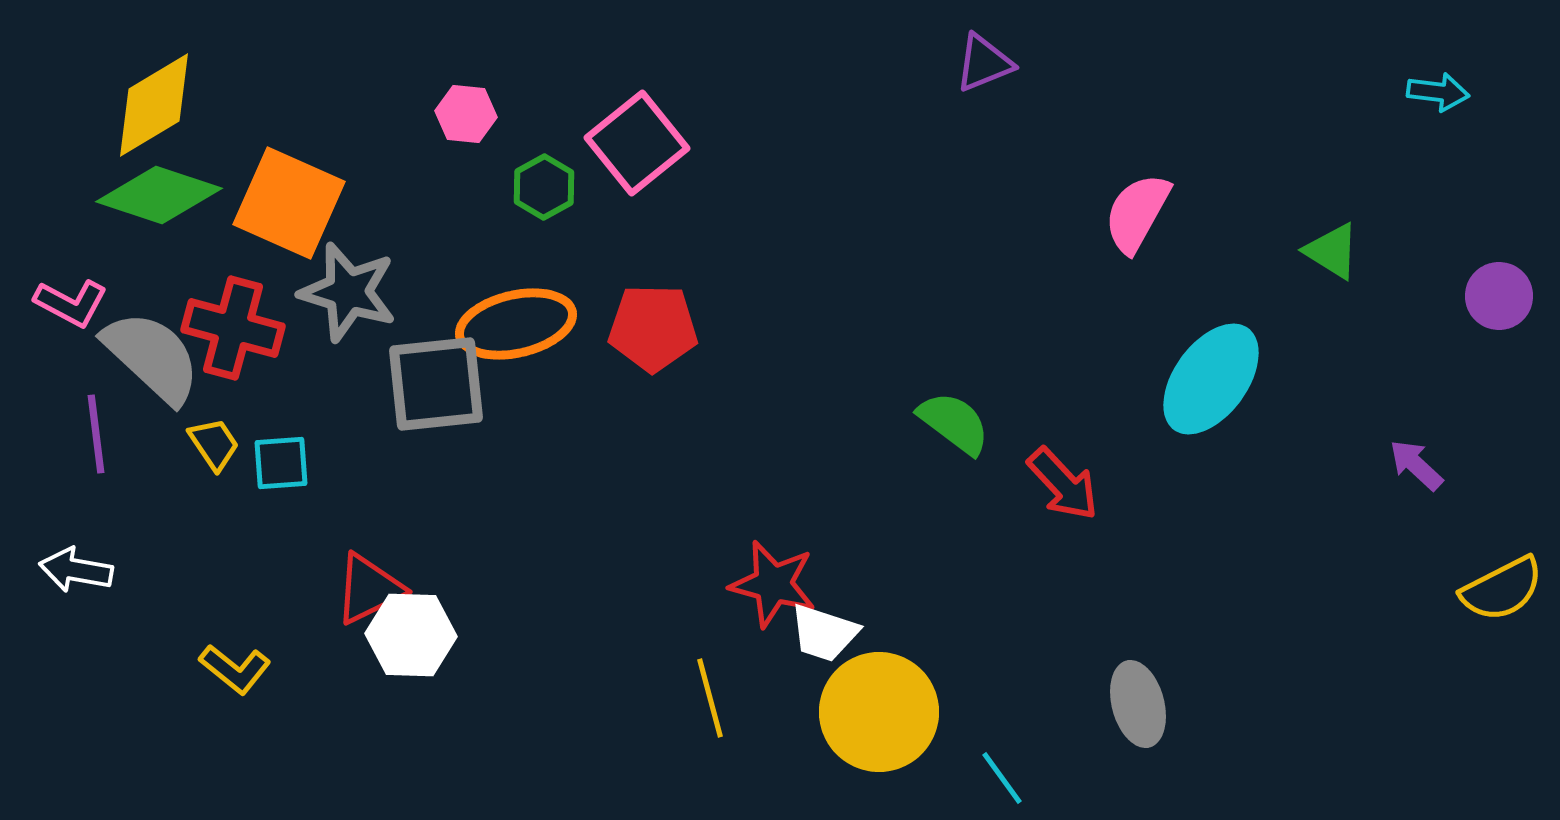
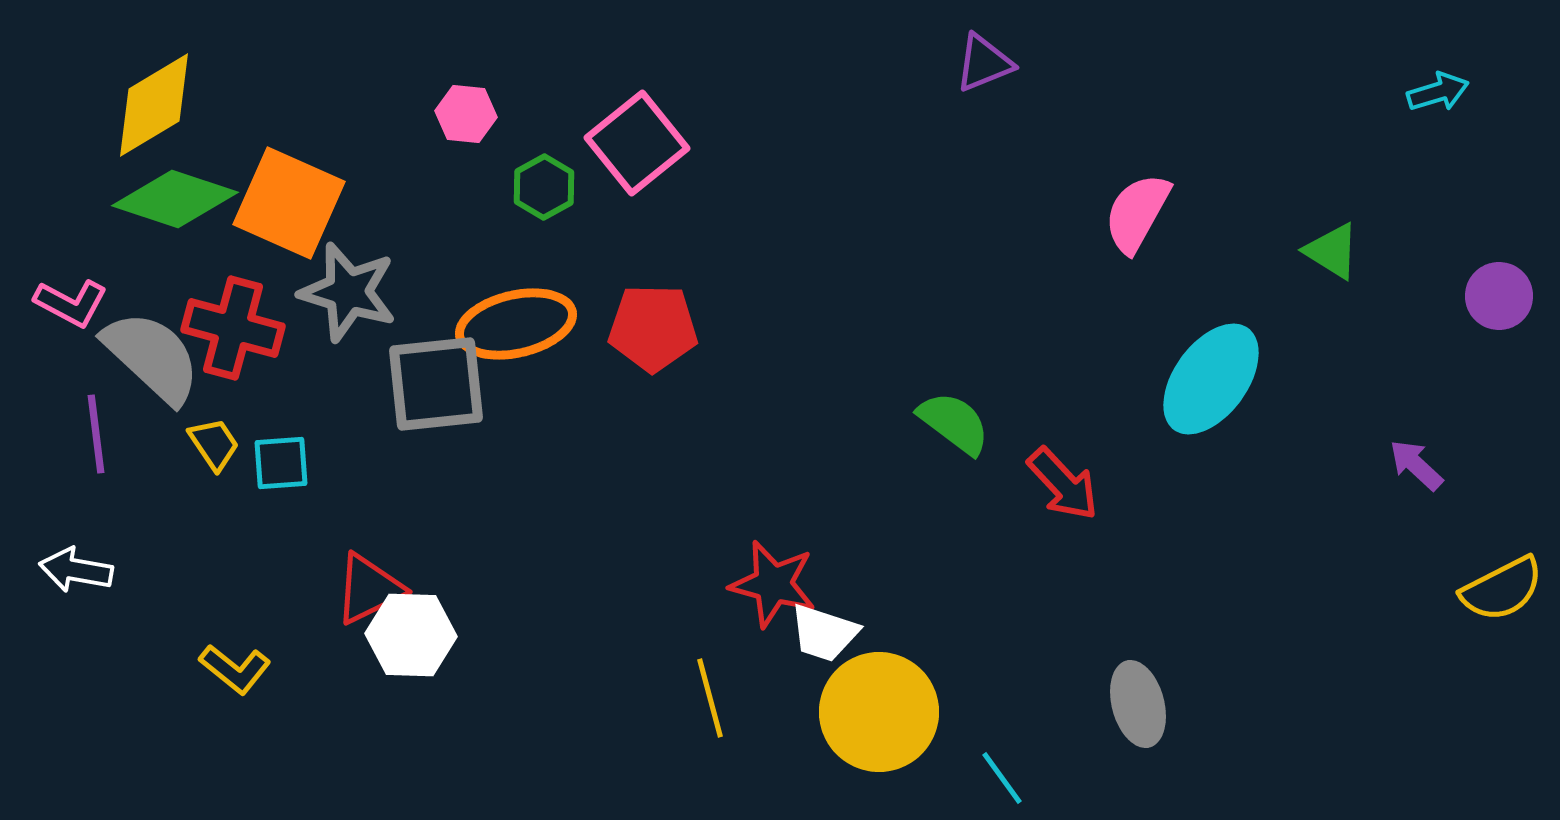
cyan arrow: rotated 24 degrees counterclockwise
green diamond: moved 16 px right, 4 px down
